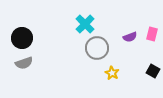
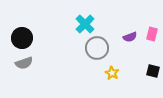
black square: rotated 16 degrees counterclockwise
